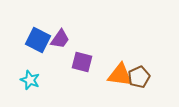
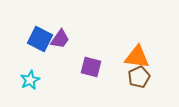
blue square: moved 2 px right, 1 px up
purple square: moved 9 px right, 5 px down
orange triangle: moved 17 px right, 18 px up
cyan star: rotated 24 degrees clockwise
